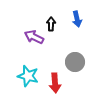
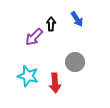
blue arrow: rotated 21 degrees counterclockwise
purple arrow: rotated 72 degrees counterclockwise
